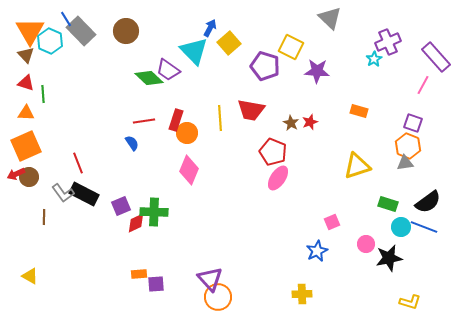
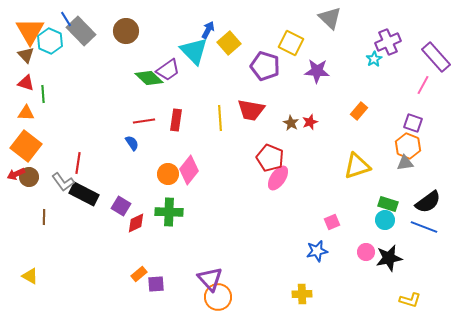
blue arrow at (210, 28): moved 2 px left, 2 px down
yellow square at (291, 47): moved 4 px up
purple trapezoid at (168, 70): rotated 70 degrees counterclockwise
orange rectangle at (359, 111): rotated 66 degrees counterclockwise
red rectangle at (176, 120): rotated 10 degrees counterclockwise
orange circle at (187, 133): moved 19 px left, 41 px down
orange square at (26, 146): rotated 28 degrees counterclockwise
red pentagon at (273, 152): moved 3 px left, 6 px down
red line at (78, 163): rotated 30 degrees clockwise
pink diamond at (189, 170): rotated 16 degrees clockwise
gray L-shape at (63, 193): moved 11 px up
purple square at (121, 206): rotated 36 degrees counterclockwise
green cross at (154, 212): moved 15 px right
cyan circle at (401, 227): moved 16 px left, 7 px up
pink circle at (366, 244): moved 8 px down
blue star at (317, 251): rotated 15 degrees clockwise
orange rectangle at (139, 274): rotated 35 degrees counterclockwise
yellow L-shape at (410, 302): moved 2 px up
